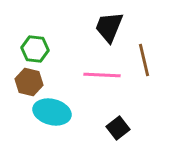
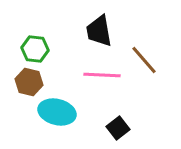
black trapezoid: moved 10 px left, 4 px down; rotated 32 degrees counterclockwise
brown line: rotated 28 degrees counterclockwise
cyan ellipse: moved 5 px right
